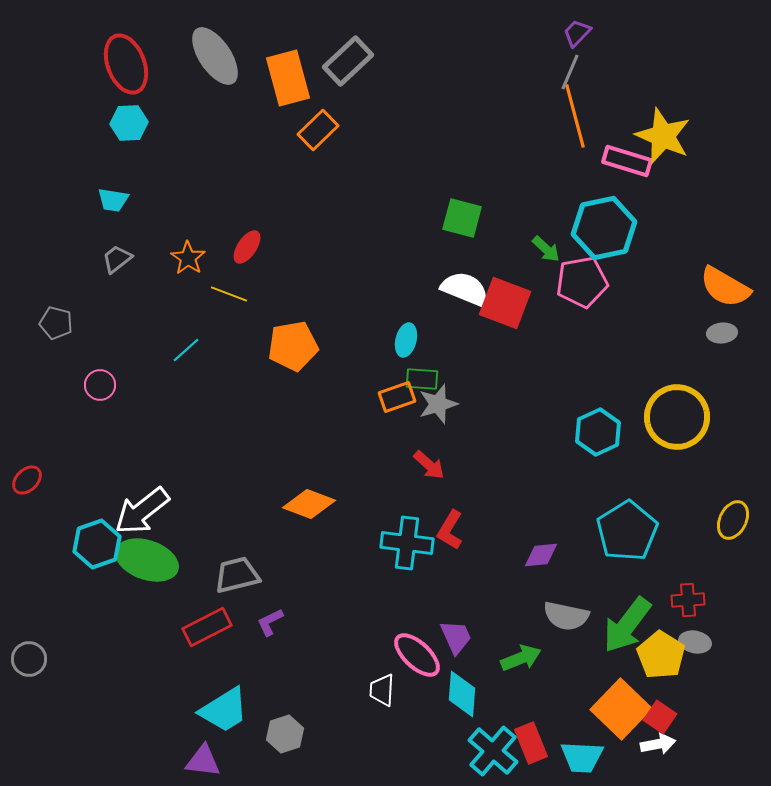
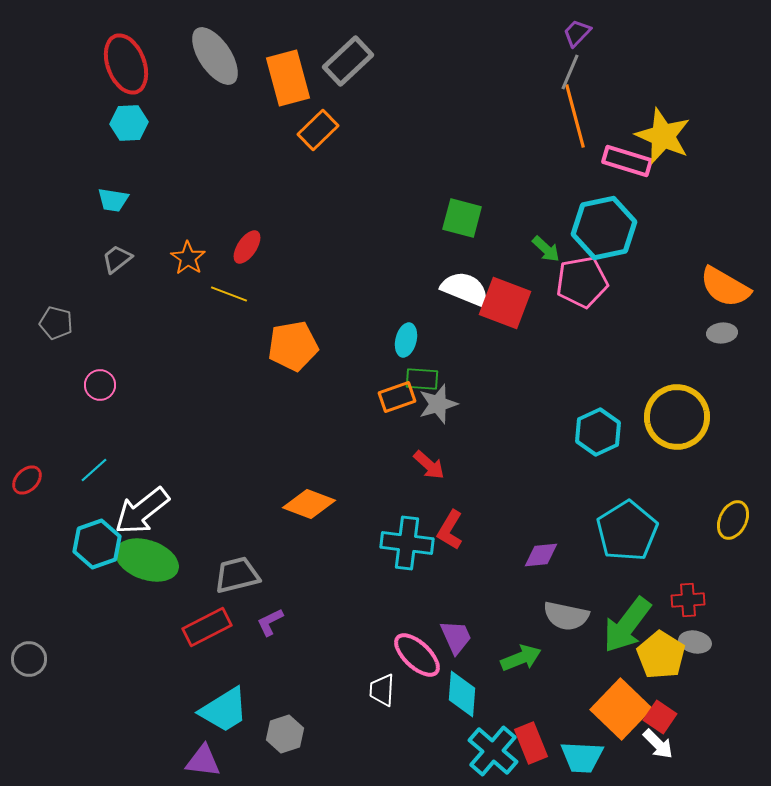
cyan line at (186, 350): moved 92 px left, 120 px down
white arrow at (658, 744): rotated 56 degrees clockwise
